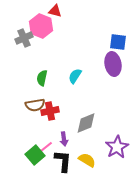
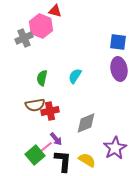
purple ellipse: moved 6 px right, 5 px down
purple arrow: moved 8 px left; rotated 32 degrees counterclockwise
purple star: moved 2 px left, 1 px down
